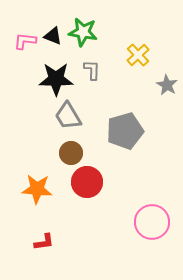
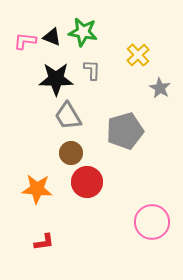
black triangle: moved 1 px left, 1 px down
gray star: moved 7 px left, 3 px down
